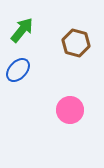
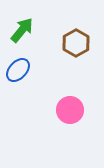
brown hexagon: rotated 16 degrees clockwise
